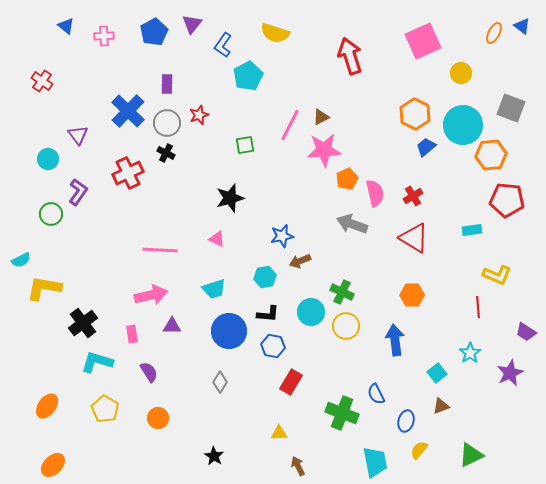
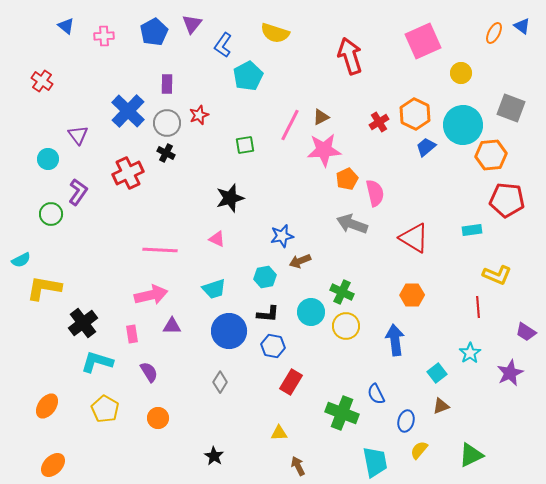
red cross at (413, 196): moved 34 px left, 74 px up
